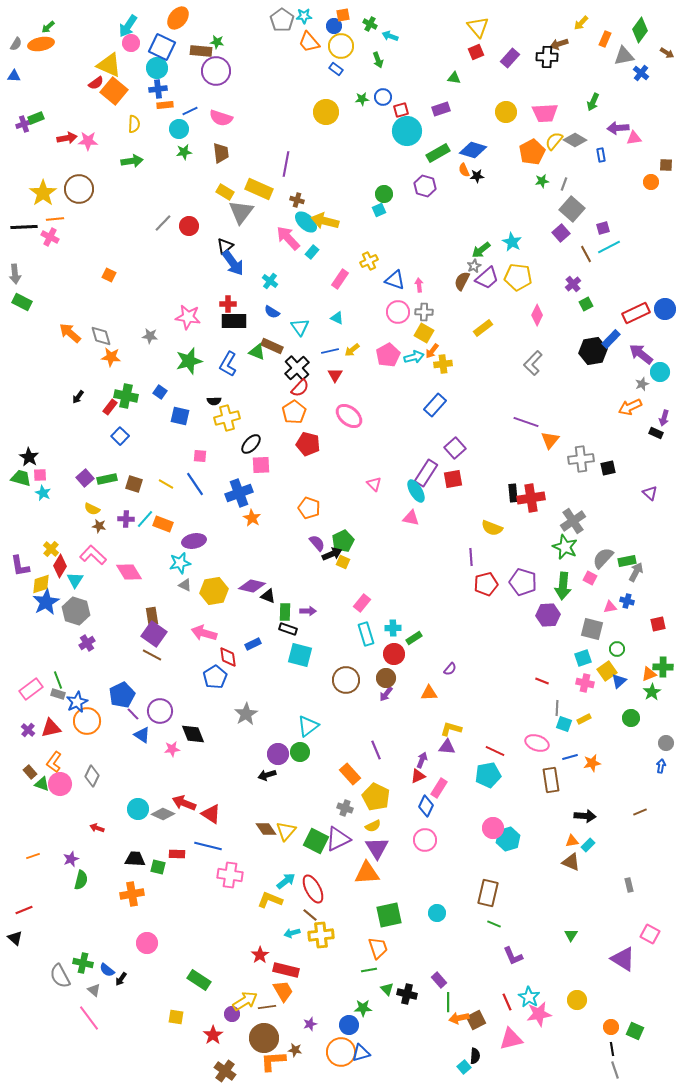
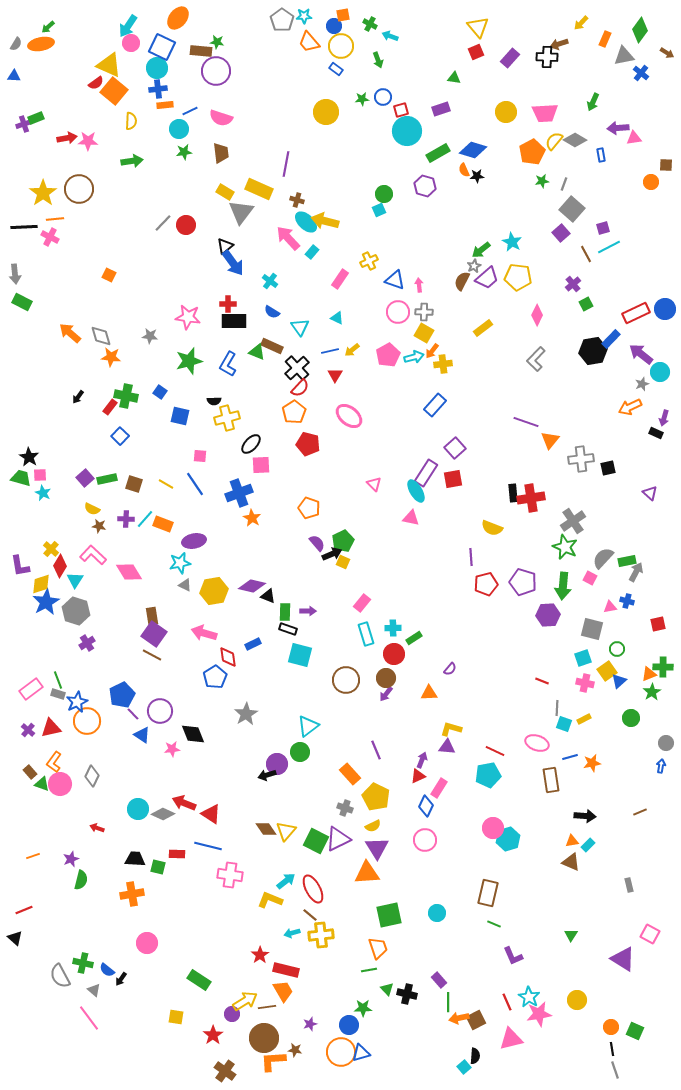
yellow semicircle at (134, 124): moved 3 px left, 3 px up
red circle at (189, 226): moved 3 px left, 1 px up
gray L-shape at (533, 363): moved 3 px right, 4 px up
purple circle at (278, 754): moved 1 px left, 10 px down
